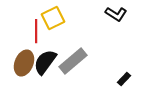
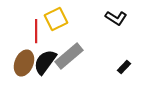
black L-shape: moved 4 px down
yellow square: moved 3 px right, 1 px down
gray rectangle: moved 4 px left, 5 px up
black rectangle: moved 12 px up
